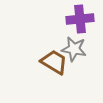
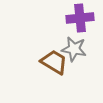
purple cross: moved 1 px up
